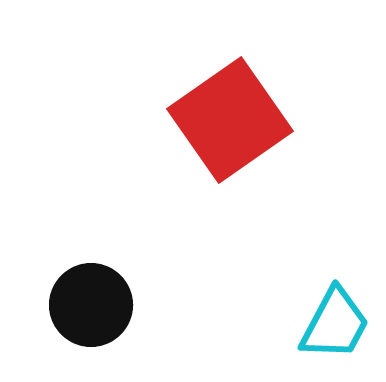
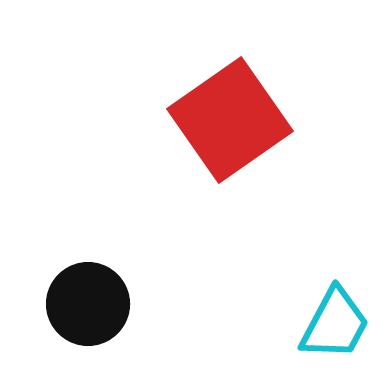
black circle: moved 3 px left, 1 px up
